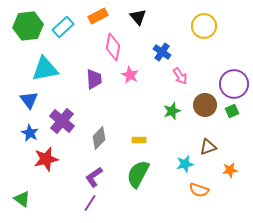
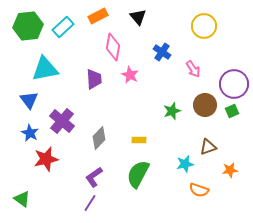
pink arrow: moved 13 px right, 7 px up
